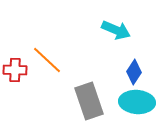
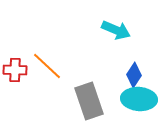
orange line: moved 6 px down
blue diamond: moved 3 px down
cyan ellipse: moved 2 px right, 3 px up
